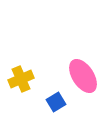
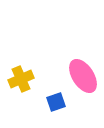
blue square: rotated 12 degrees clockwise
